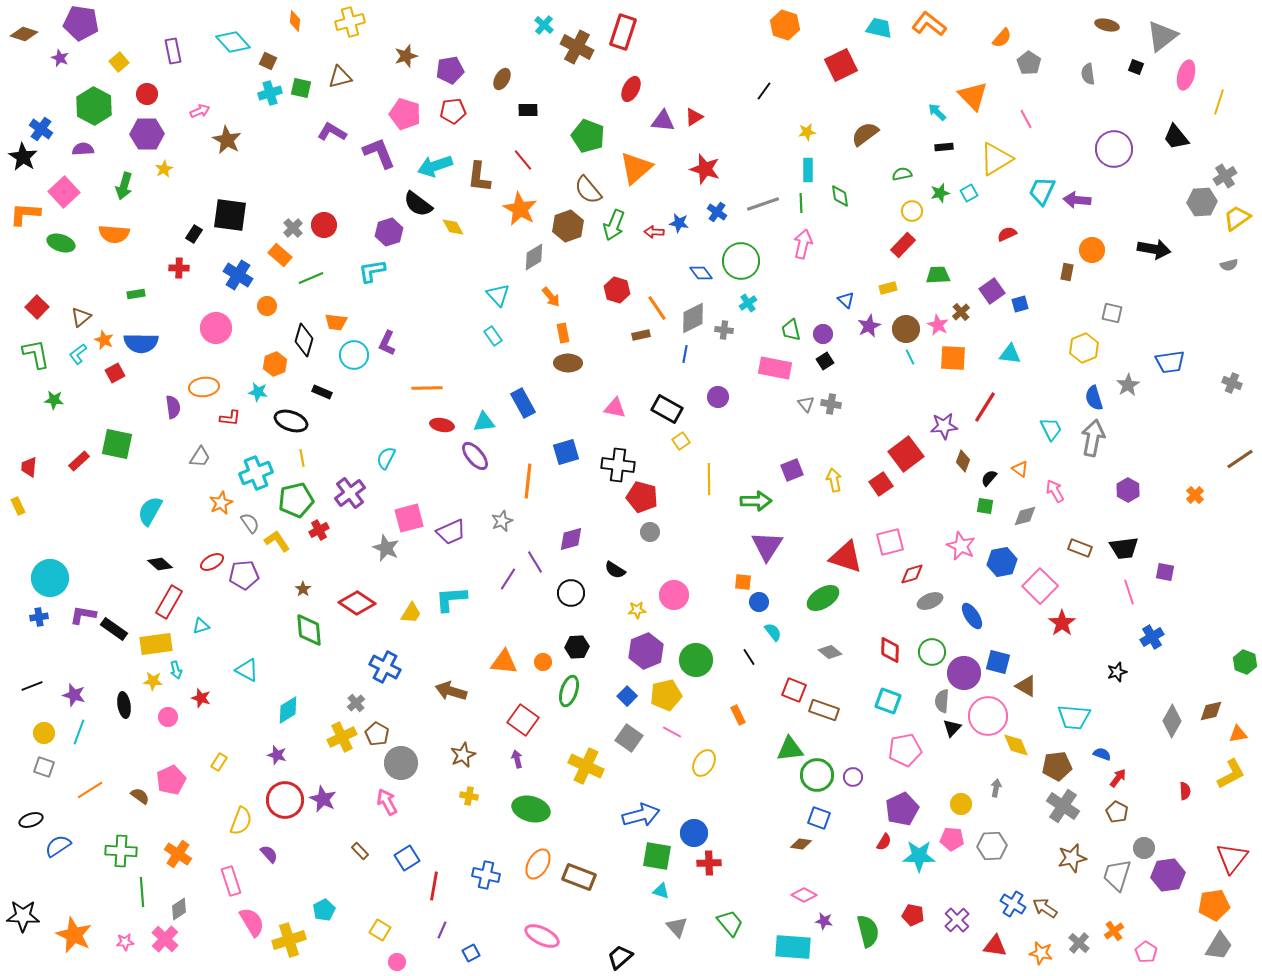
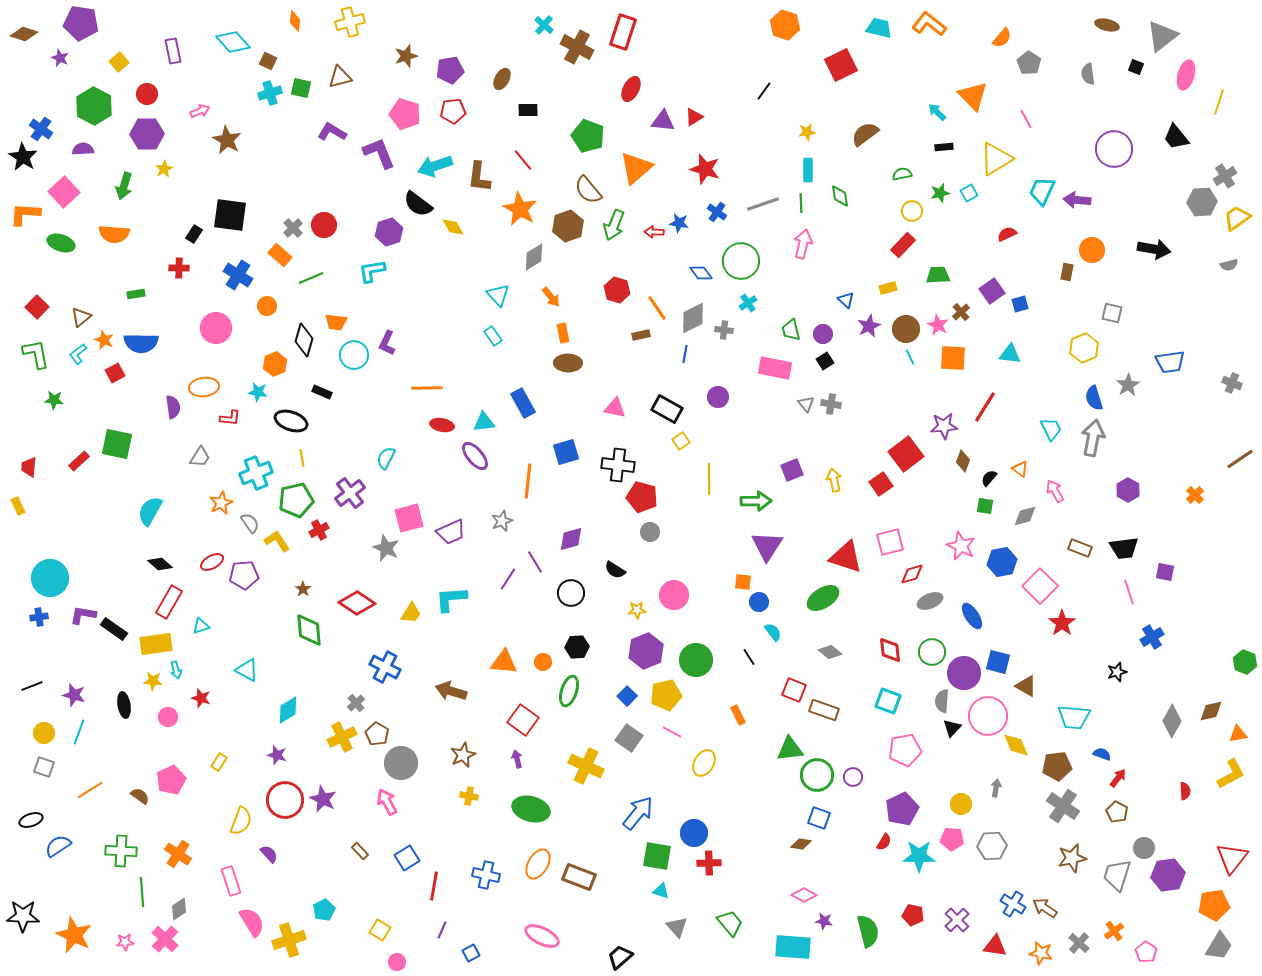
red diamond at (890, 650): rotated 8 degrees counterclockwise
blue arrow at (641, 815): moved 3 px left, 2 px up; rotated 36 degrees counterclockwise
